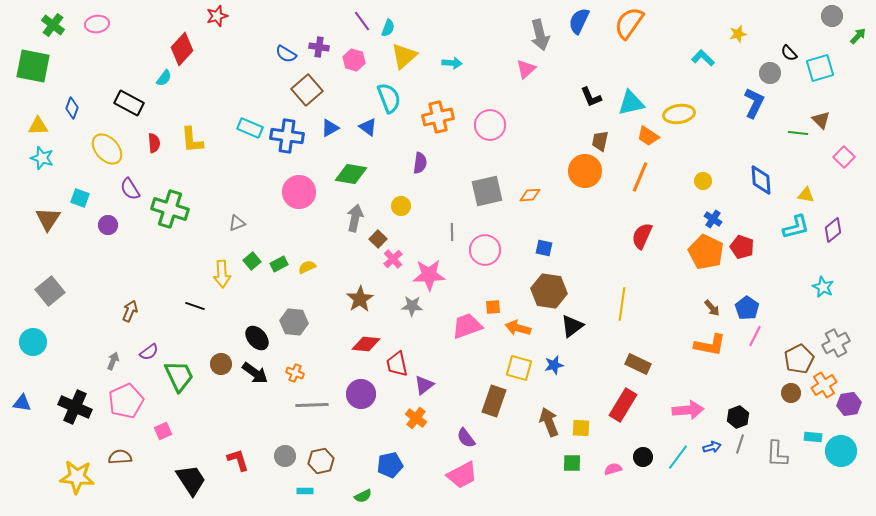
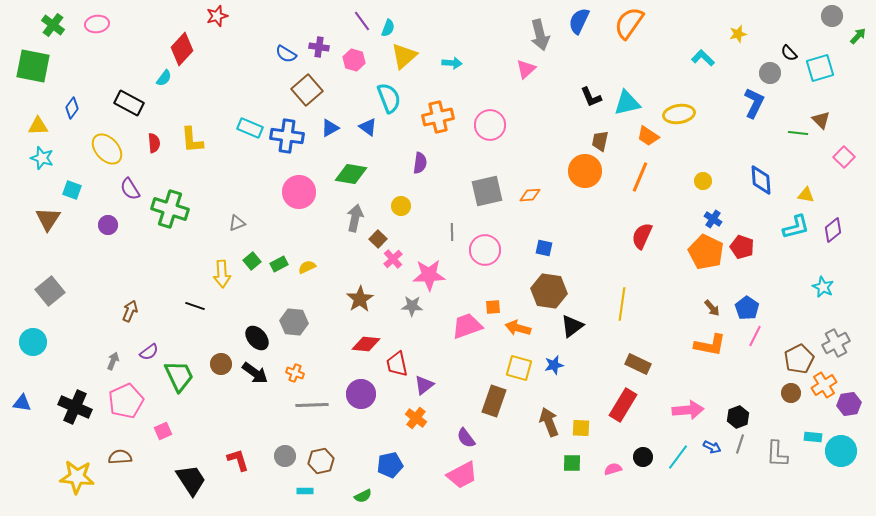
cyan triangle at (631, 103): moved 4 px left
blue diamond at (72, 108): rotated 15 degrees clockwise
cyan square at (80, 198): moved 8 px left, 8 px up
blue arrow at (712, 447): rotated 42 degrees clockwise
